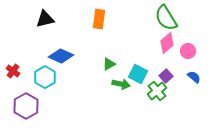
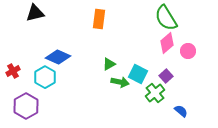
black triangle: moved 10 px left, 6 px up
blue diamond: moved 3 px left, 1 px down
red cross: rotated 24 degrees clockwise
blue semicircle: moved 13 px left, 34 px down
green arrow: moved 1 px left, 2 px up
green cross: moved 2 px left, 2 px down
